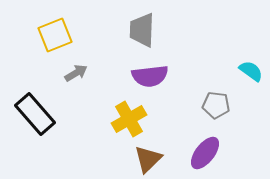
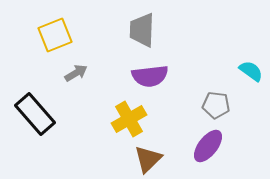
purple ellipse: moved 3 px right, 7 px up
